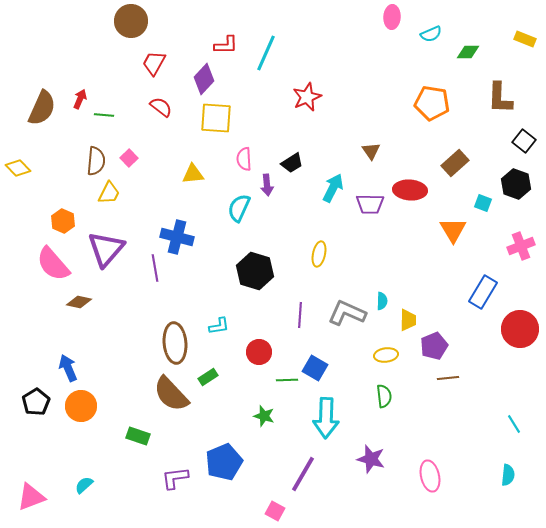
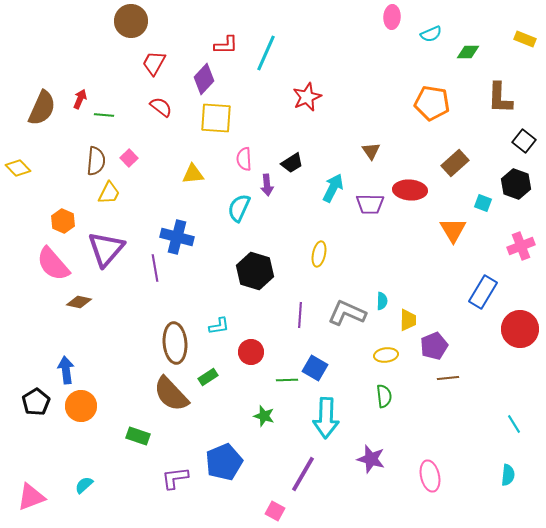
red circle at (259, 352): moved 8 px left
blue arrow at (68, 368): moved 2 px left, 2 px down; rotated 16 degrees clockwise
